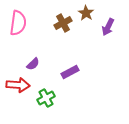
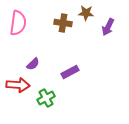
brown star: rotated 28 degrees counterclockwise
brown cross: rotated 36 degrees clockwise
